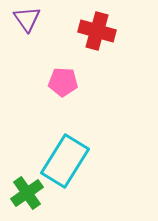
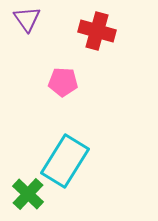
green cross: moved 1 px right, 1 px down; rotated 12 degrees counterclockwise
